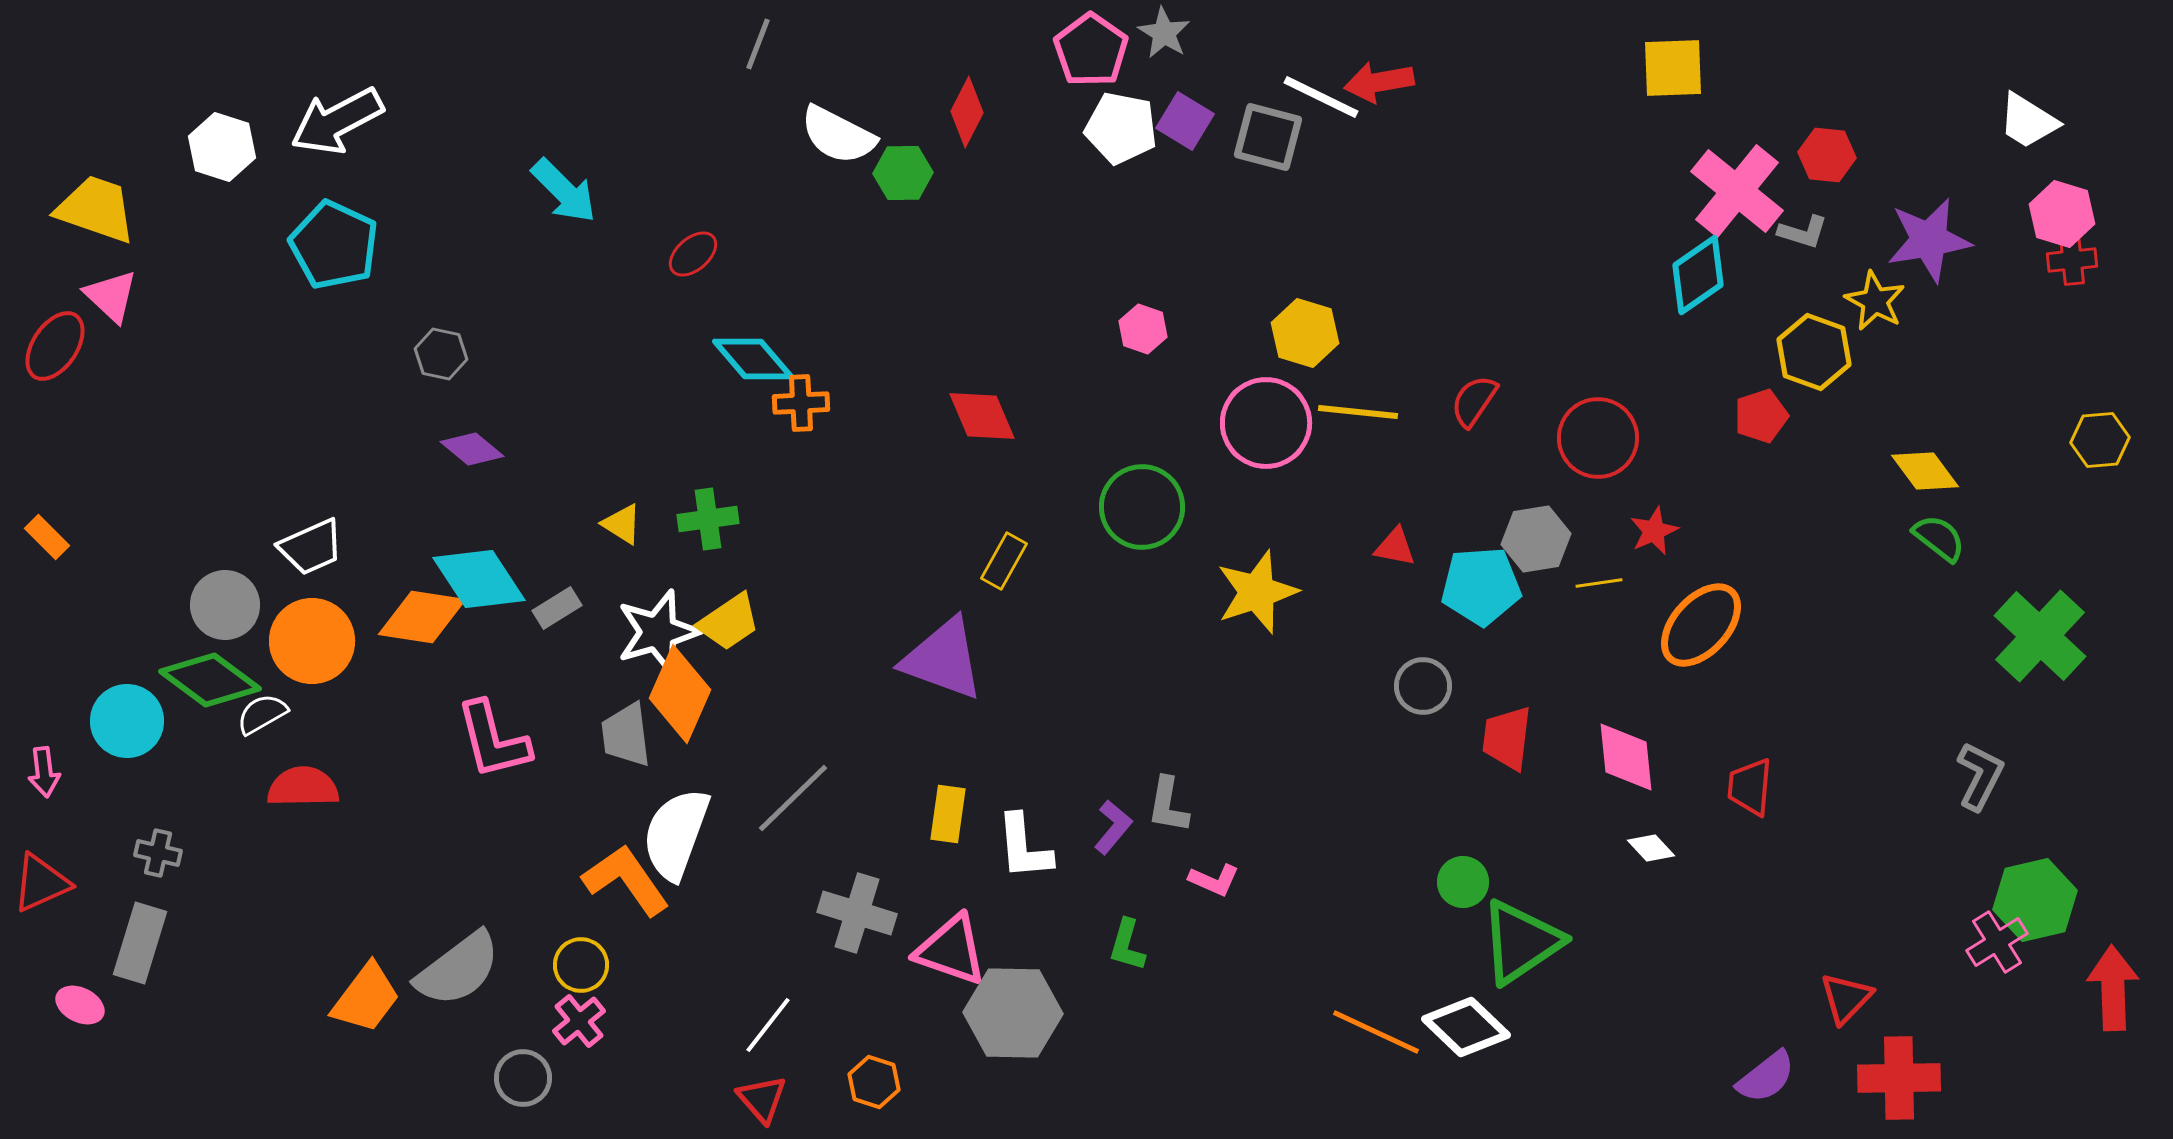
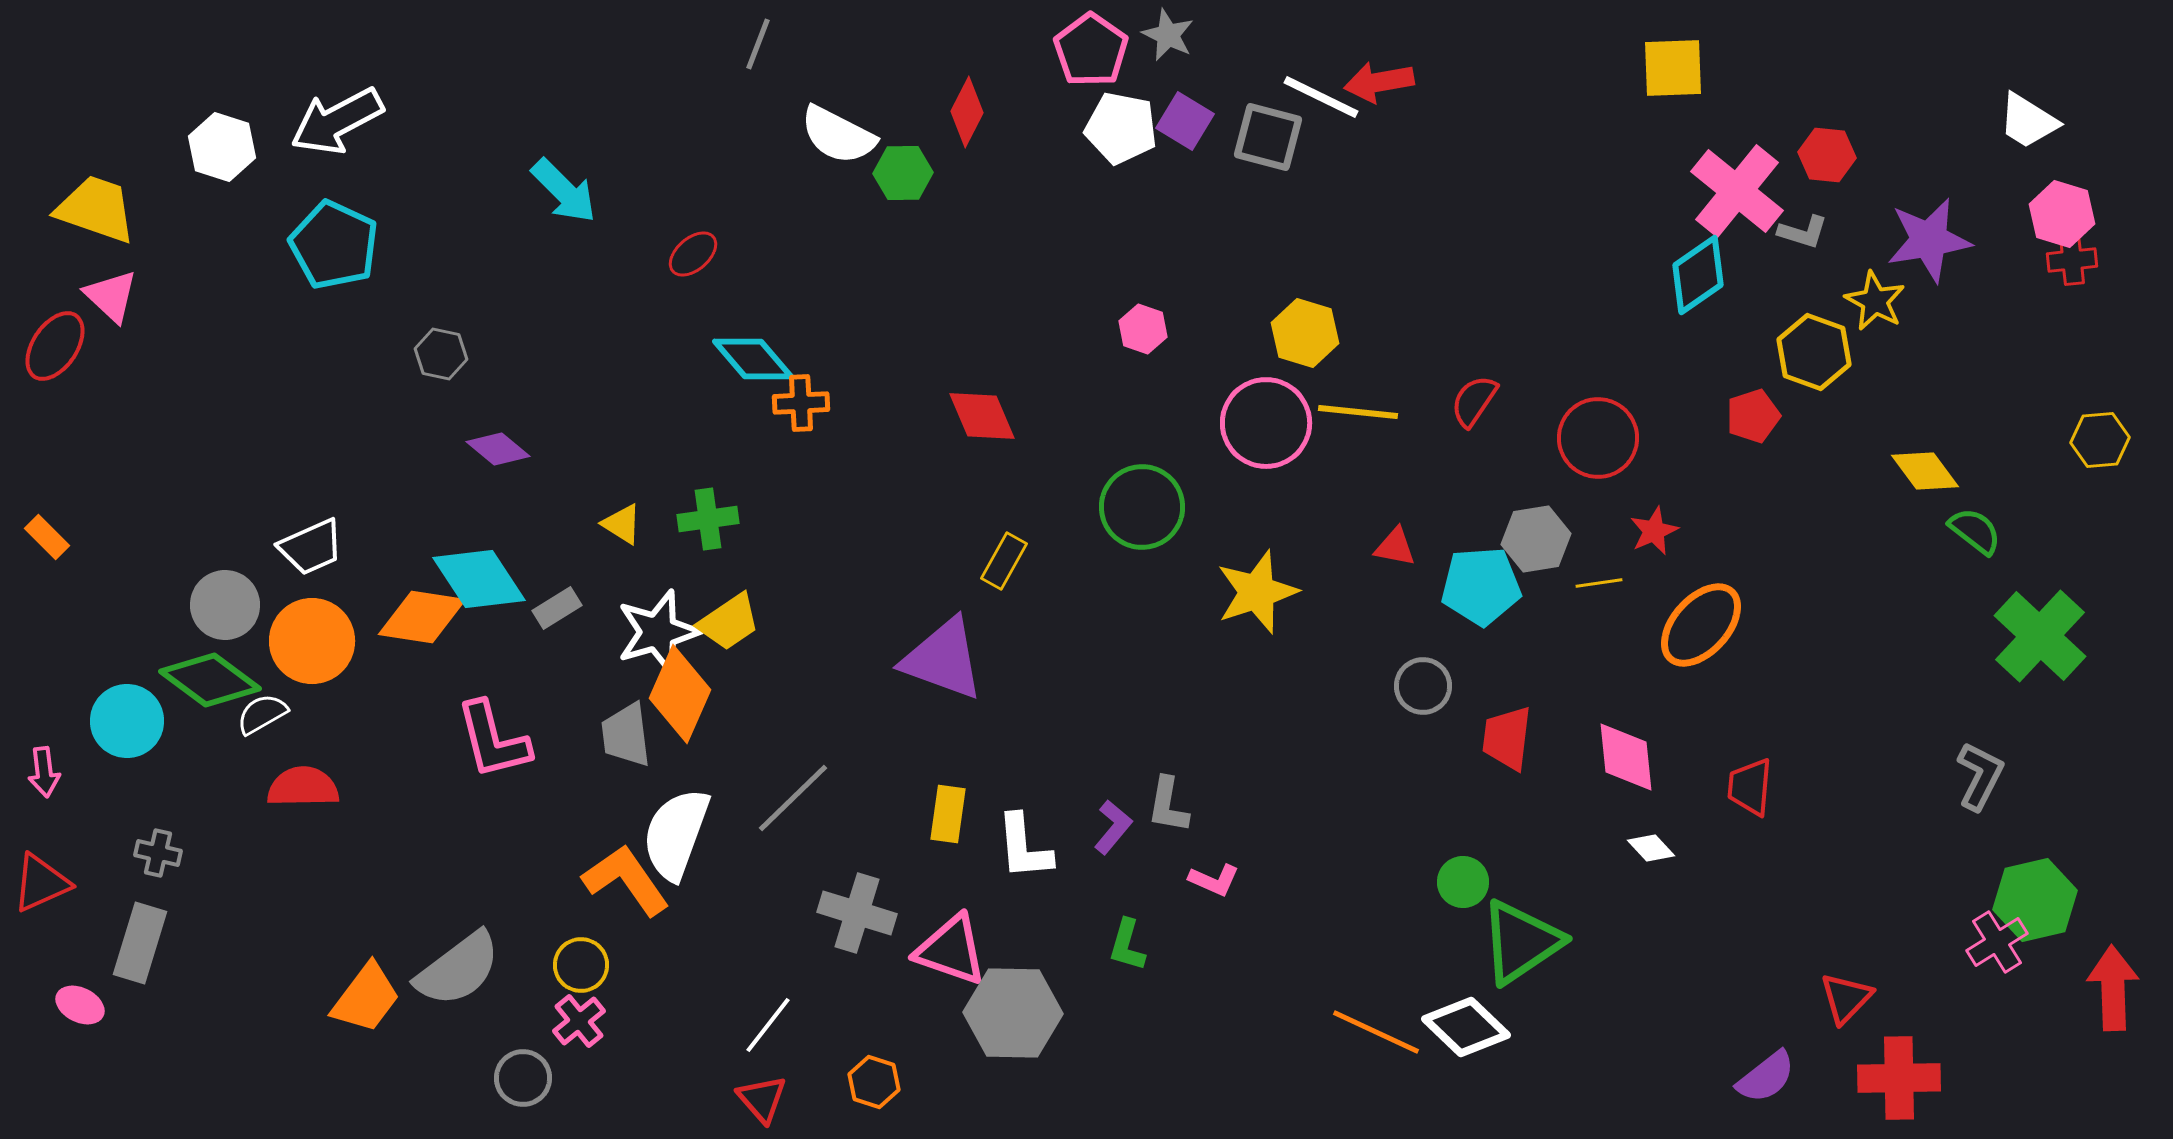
gray star at (1164, 33): moved 4 px right, 2 px down; rotated 6 degrees counterclockwise
red pentagon at (1761, 416): moved 8 px left
purple diamond at (472, 449): moved 26 px right
green semicircle at (1939, 538): moved 36 px right, 7 px up
